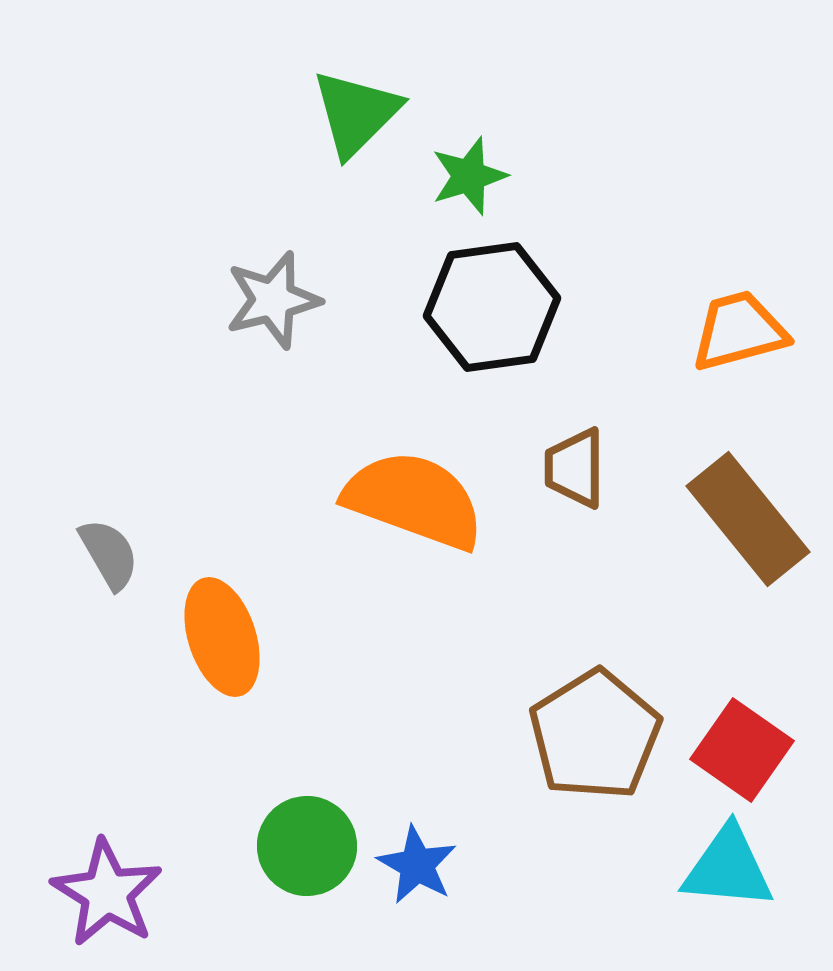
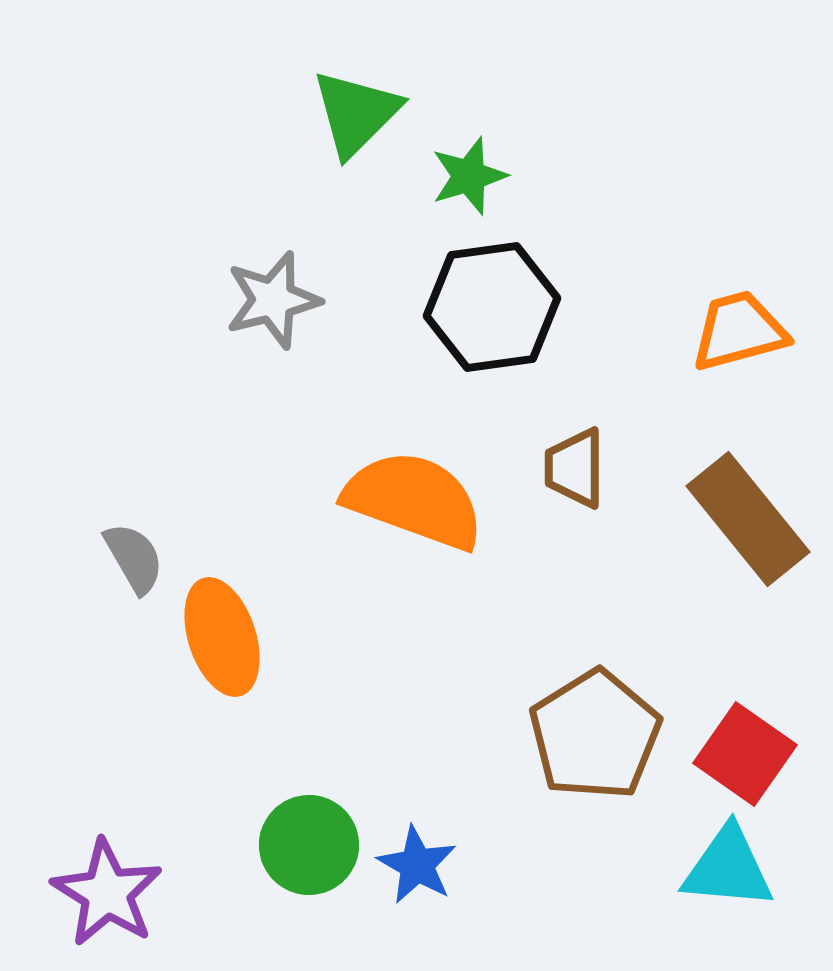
gray semicircle: moved 25 px right, 4 px down
red square: moved 3 px right, 4 px down
green circle: moved 2 px right, 1 px up
